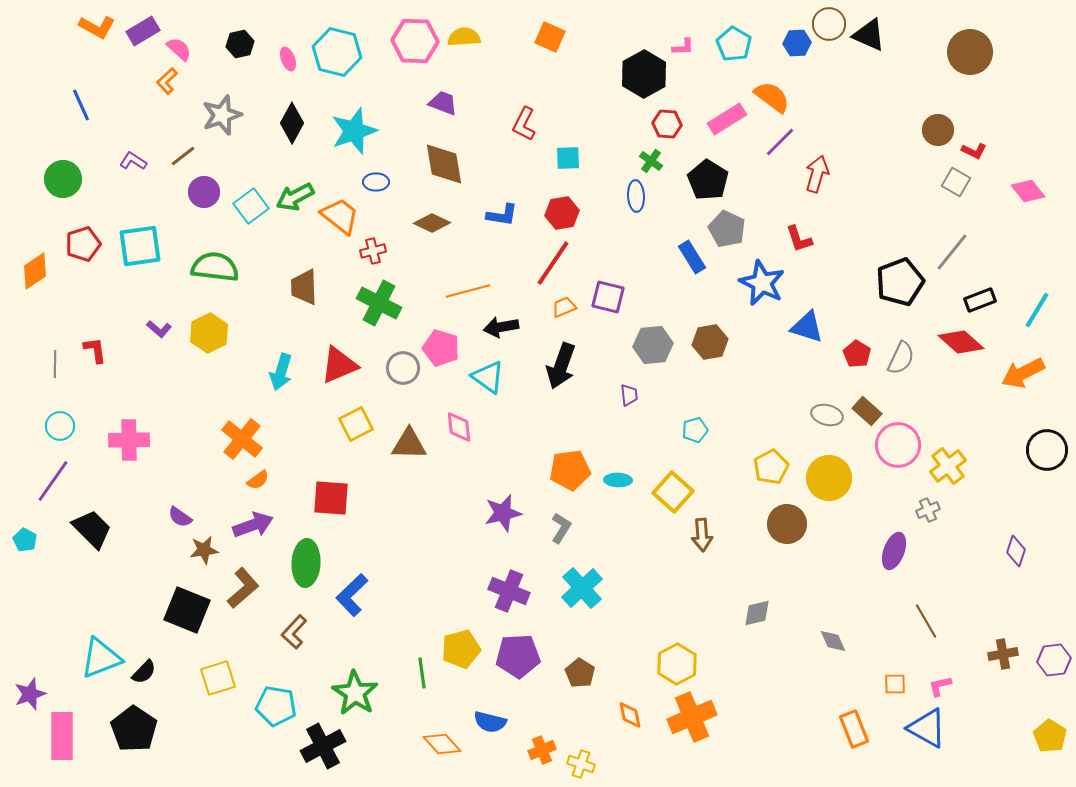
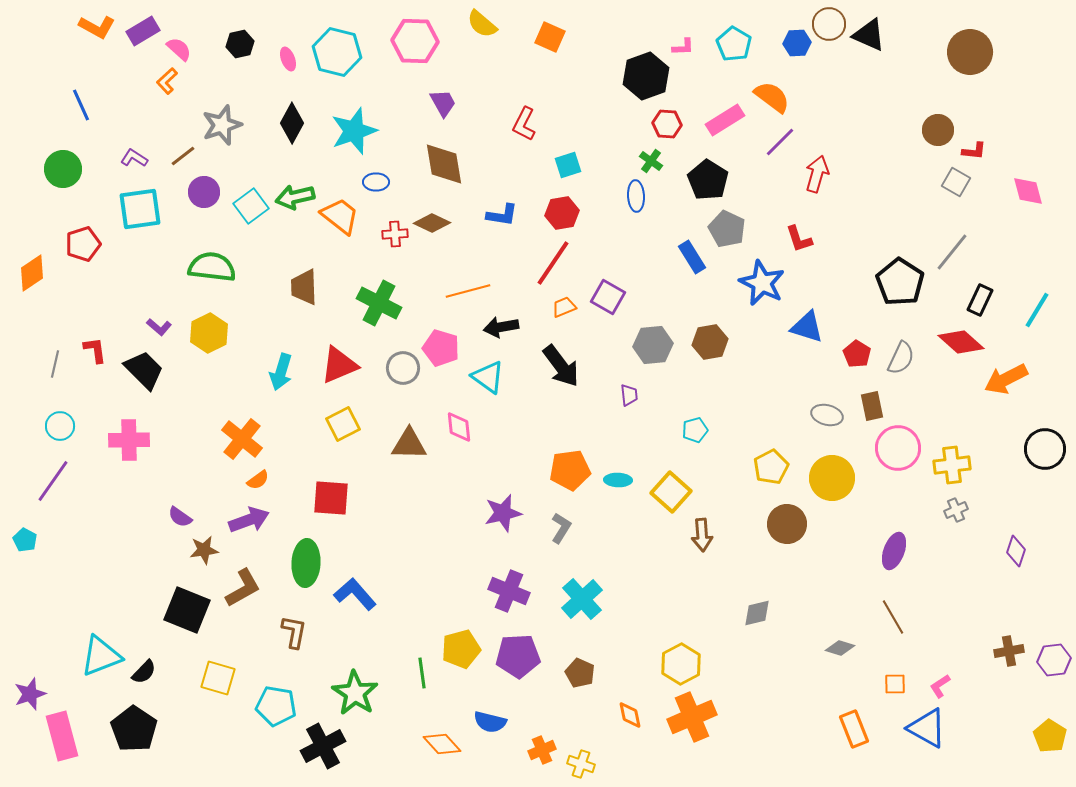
yellow semicircle at (464, 37): moved 18 px right, 13 px up; rotated 136 degrees counterclockwise
black hexagon at (644, 74): moved 2 px right, 2 px down; rotated 9 degrees clockwise
purple trapezoid at (443, 103): rotated 40 degrees clockwise
gray star at (222, 115): moved 10 px down
pink rectangle at (727, 119): moved 2 px left, 1 px down
red L-shape at (974, 151): rotated 20 degrees counterclockwise
cyan square at (568, 158): moved 7 px down; rotated 16 degrees counterclockwise
purple L-shape at (133, 161): moved 1 px right, 3 px up
green circle at (63, 179): moved 10 px up
pink diamond at (1028, 191): rotated 24 degrees clockwise
green arrow at (295, 197): rotated 15 degrees clockwise
cyan square at (140, 246): moved 37 px up
red cross at (373, 251): moved 22 px right, 17 px up; rotated 10 degrees clockwise
green semicircle at (215, 267): moved 3 px left
orange diamond at (35, 271): moved 3 px left, 2 px down
black pentagon at (900, 282): rotated 18 degrees counterclockwise
purple square at (608, 297): rotated 16 degrees clockwise
black rectangle at (980, 300): rotated 44 degrees counterclockwise
purple L-shape at (159, 329): moved 2 px up
gray line at (55, 364): rotated 12 degrees clockwise
black arrow at (561, 366): rotated 57 degrees counterclockwise
orange arrow at (1023, 373): moved 17 px left, 6 px down
brown rectangle at (867, 411): moved 5 px right, 5 px up; rotated 36 degrees clockwise
yellow square at (356, 424): moved 13 px left
pink circle at (898, 445): moved 3 px down
black circle at (1047, 450): moved 2 px left, 1 px up
yellow cross at (948, 466): moved 4 px right, 1 px up; rotated 30 degrees clockwise
yellow circle at (829, 478): moved 3 px right
yellow square at (673, 492): moved 2 px left
gray cross at (928, 510): moved 28 px right
purple arrow at (253, 525): moved 4 px left, 5 px up
black trapezoid at (92, 529): moved 52 px right, 159 px up
brown L-shape at (243, 588): rotated 12 degrees clockwise
cyan cross at (582, 588): moved 11 px down
blue L-shape at (352, 595): moved 3 px right, 1 px up; rotated 93 degrees clockwise
brown line at (926, 621): moved 33 px left, 4 px up
brown L-shape at (294, 632): rotated 148 degrees clockwise
gray diamond at (833, 641): moved 7 px right, 7 px down; rotated 48 degrees counterclockwise
brown cross at (1003, 654): moved 6 px right, 3 px up
cyan triangle at (101, 658): moved 2 px up
yellow hexagon at (677, 664): moved 4 px right
brown pentagon at (580, 673): rotated 8 degrees counterclockwise
yellow square at (218, 678): rotated 33 degrees clockwise
pink L-shape at (940, 686): rotated 20 degrees counterclockwise
pink rectangle at (62, 736): rotated 15 degrees counterclockwise
